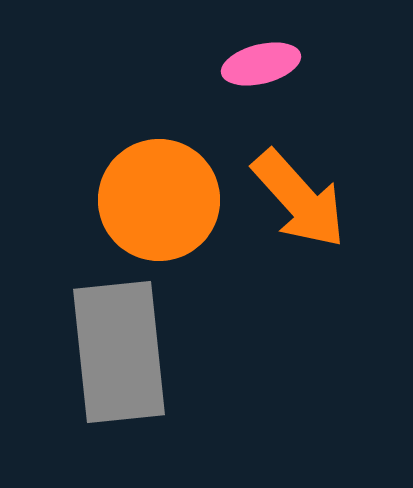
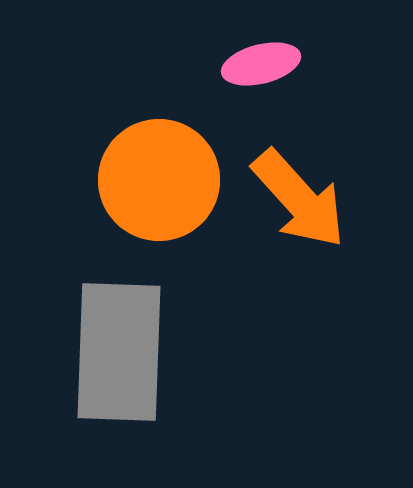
orange circle: moved 20 px up
gray rectangle: rotated 8 degrees clockwise
